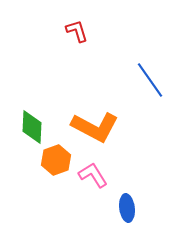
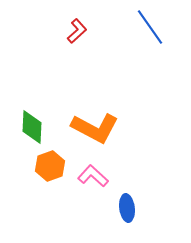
red L-shape: rotated 65 degrees clockwise
blue line: moved 53 px up
orange L-shape: moved 1 px down
orange hexagon: moved 6 px left, 6 px down
pink L-shape: moved 1 px down; rotated 16 degrees counterclockwise
